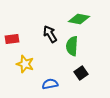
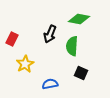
black arrow: rotated 126 degrees counterclockwise
red rectangle: rotated 56 degrees counterclockwise
yellow star: rotated 24 degrees clockwise
black square: rotated 32 degrees counterclockwise
